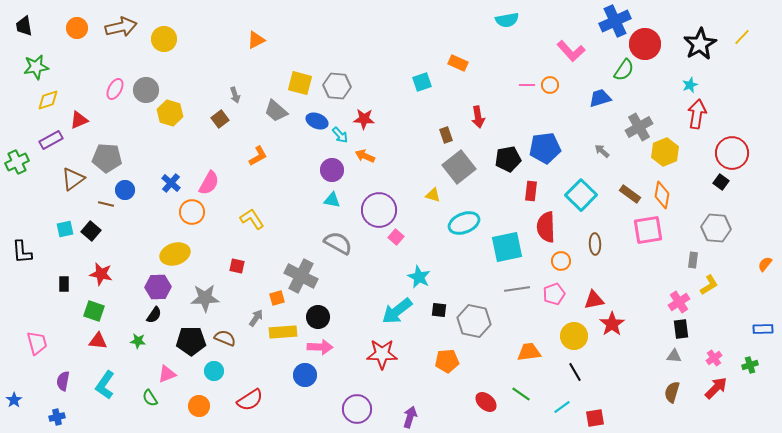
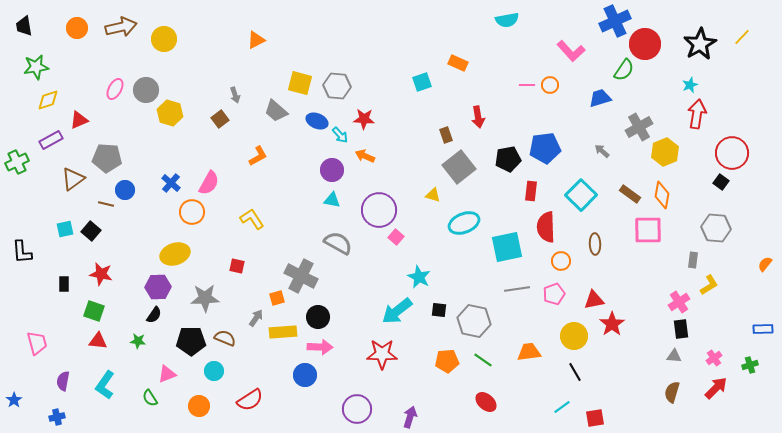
pink square at (648, 230): rotated 8 degrees clockwise
green line at (521, 394): moved 38 px left, 34 px up
